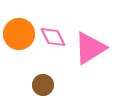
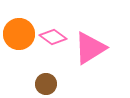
pink diamond: rotated 28 degrees counterclockwise
brown circle: moved 3 px right, 1 px up
